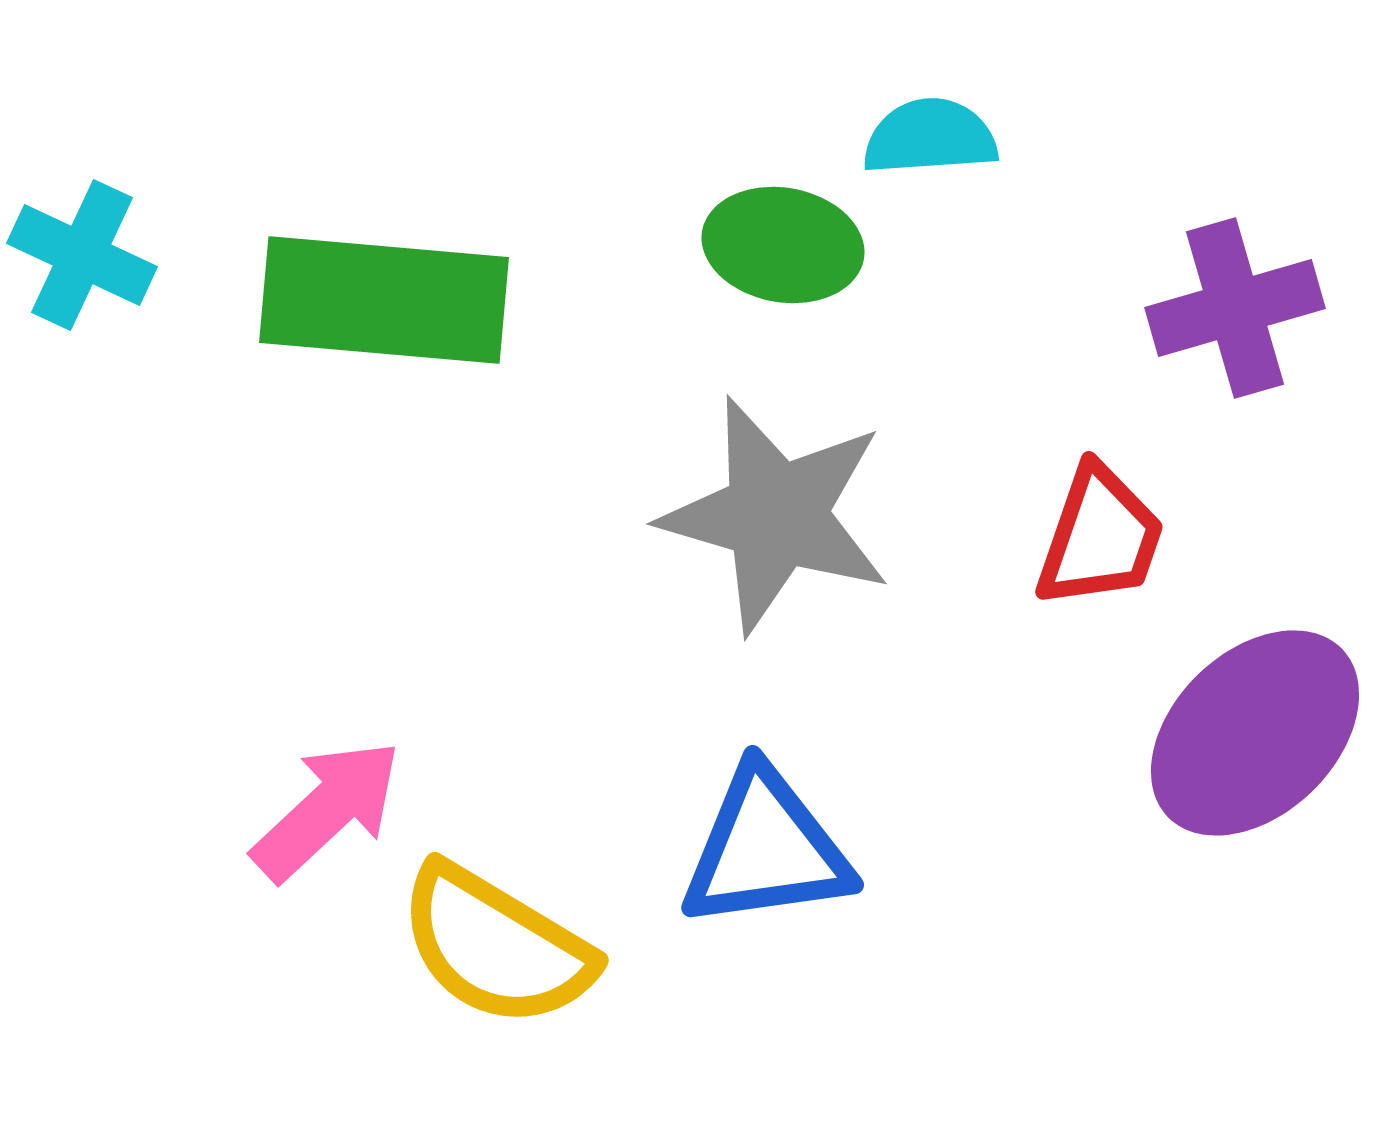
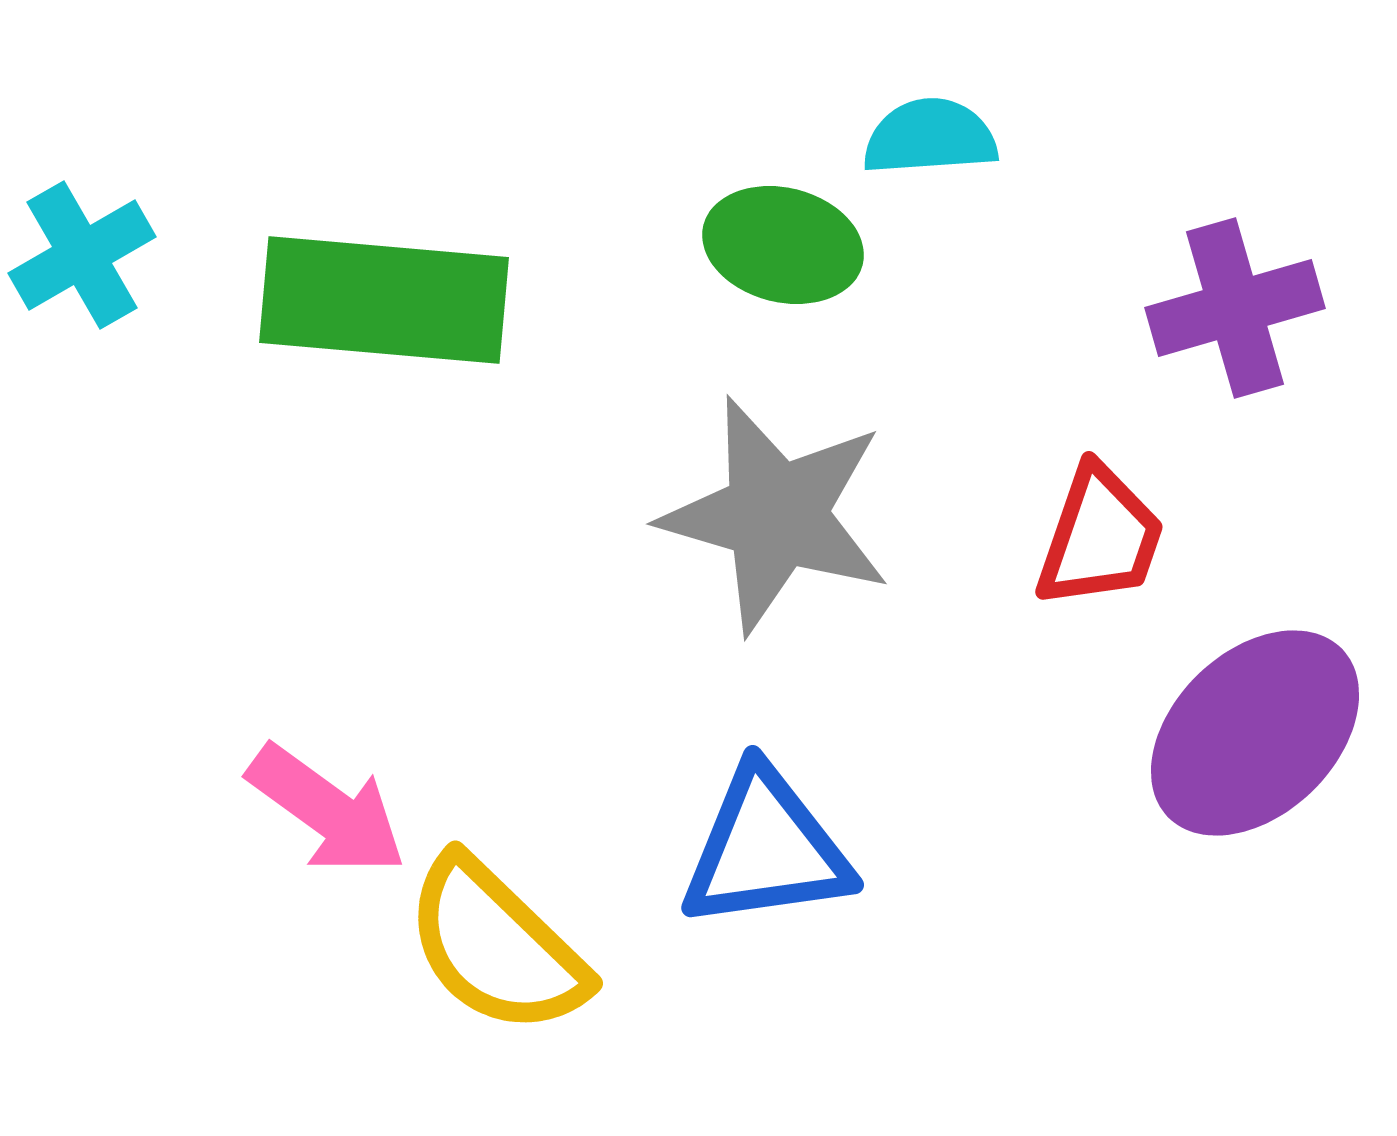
green ellipse: rotated 4 degrees clockwise
cyan cross: rotated 35 degrees clockwise
pink arrow: rotated 79 degrees clockwise
yellow semicircle: rotated 13 degrees clockwise
